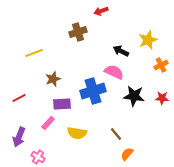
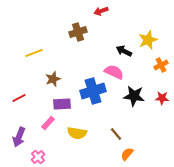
black arrow: moved 3 px right
pink cross: rotated 16 degrees clockwise
